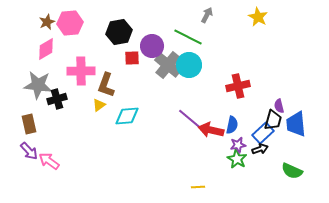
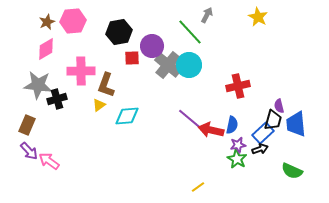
pink hexagon: moved 3 px right, 2 px up
green line: moved 2 px right, 5 px up; rotated 20 degrees clockwise
brown rectangle: moved 2 px left, 1 px down; rotated 36 degrees clockwise
yellow line: rotated 32 degrees counterclockwise
